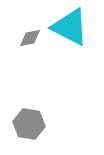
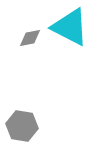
gray hexagon: moved 7 px left, 2 px down
